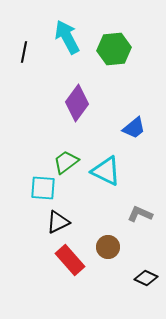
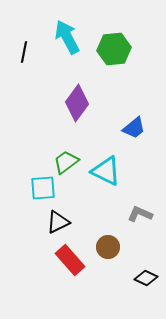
cyan square: rotated 8 degrees counterclockwise
